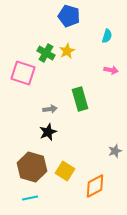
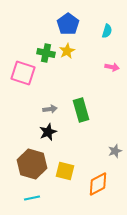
blue pentagon: moved 1 px left, 8 px down; rotated 20 degrees clockwise
cyan semicircle: moved 5 px up
green cross: rotated 18 degrees counterclockwise
pink arrow: moved 1 px right, 3 px up
green rectangle: moved 1 px right, 11 px down
brown hexagon: moved 3 px up
yellow square: rotated 18 degrees counterclockwise
orange diamond: moved 3 px right, 2 px up
cyan line: moved 2 px right
